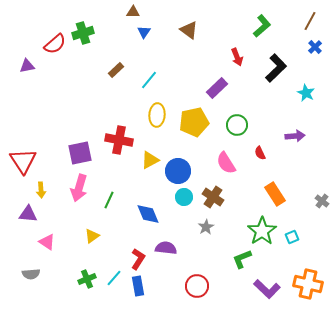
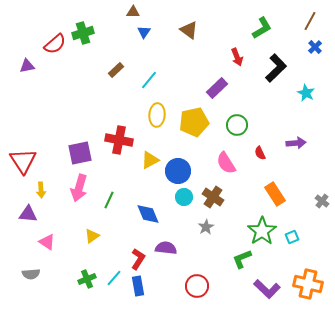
green L-shape at (262, 26): moved 2 px down; rotated 10 degrees clockwise
purple arrow at (295, 136): moved 1 px right, 7 px down
